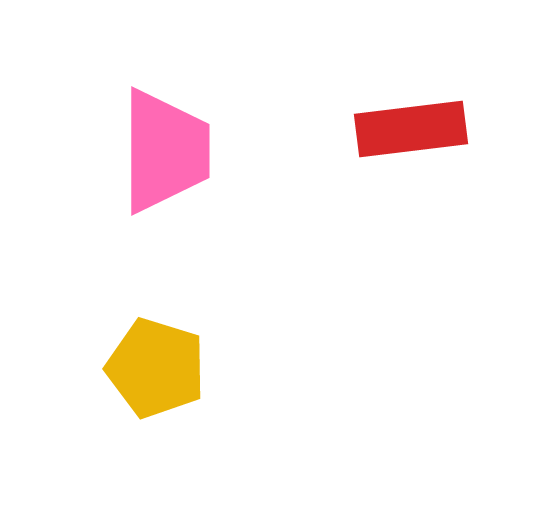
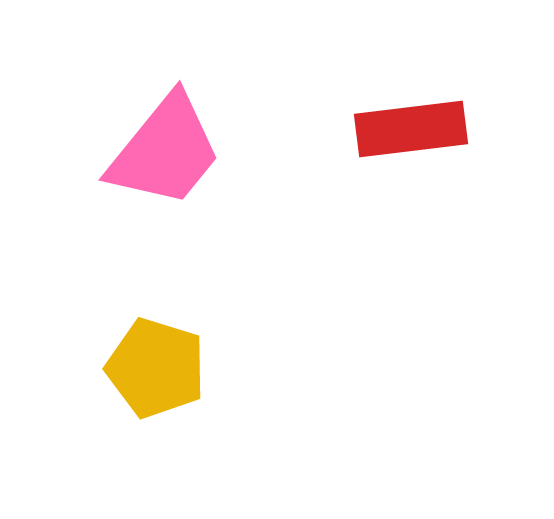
pink trapezoid: rotated 39 degrees clockwise
